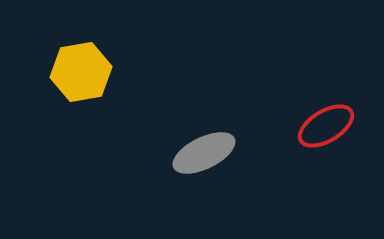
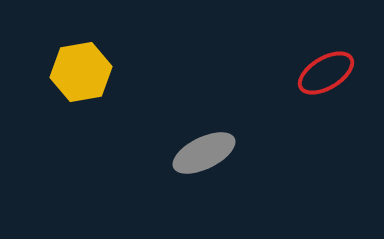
red ellipse: moved 53 px up
